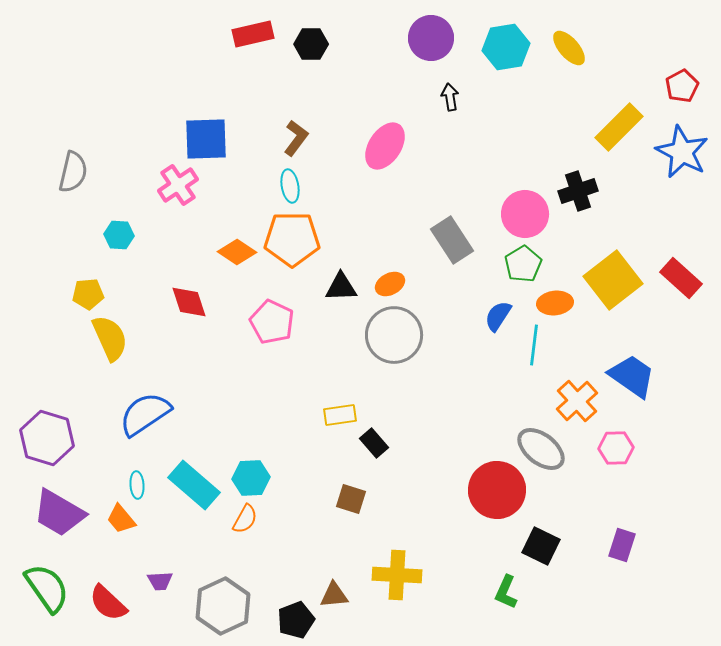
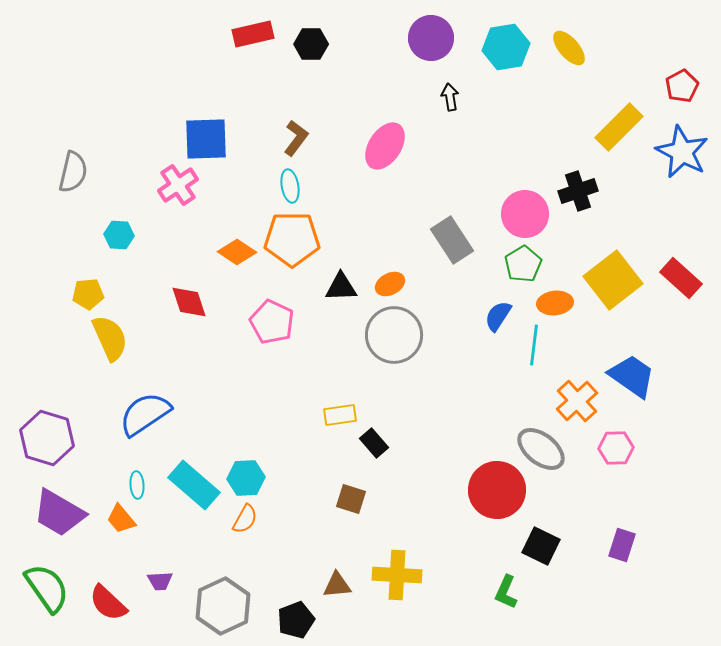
cyan hexagon at (251, 478): moved 5 px left
brown triangle at (334, 595): moved 3 px right, 10 px up
